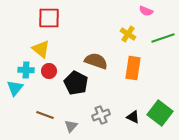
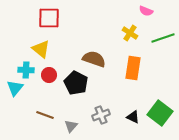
yellow cross: moved 2 px right, 1 px up
brown semicircle: moved 2 px left, 2 px up
red circle: moved 4 px down
